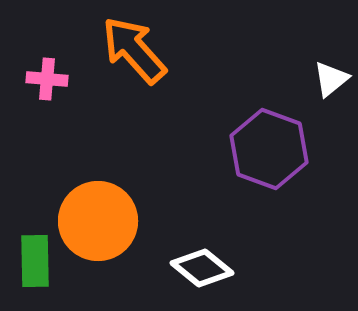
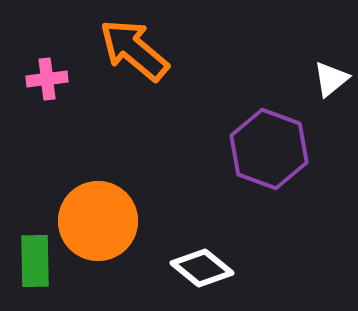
orange arrow: rotated 8 degrees counterclockwise
pink cross: rotated 12 degrees counterclockwise
